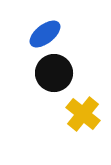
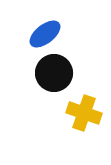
yellow cross: moved 1 px right, 1 px up; rotated 20 degrees counterclockwise
